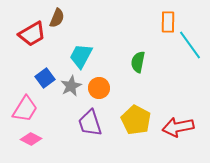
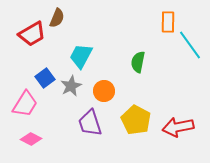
orange circle: moved 5 px right, 3 px down
pink trapezoid: moved 5 px up
